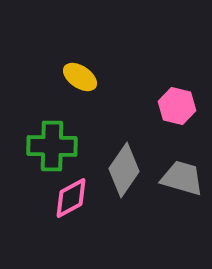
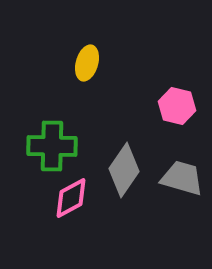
yellow ellipse: moved 7 px right, 14 px up; rotated 72 degrees clockwise
